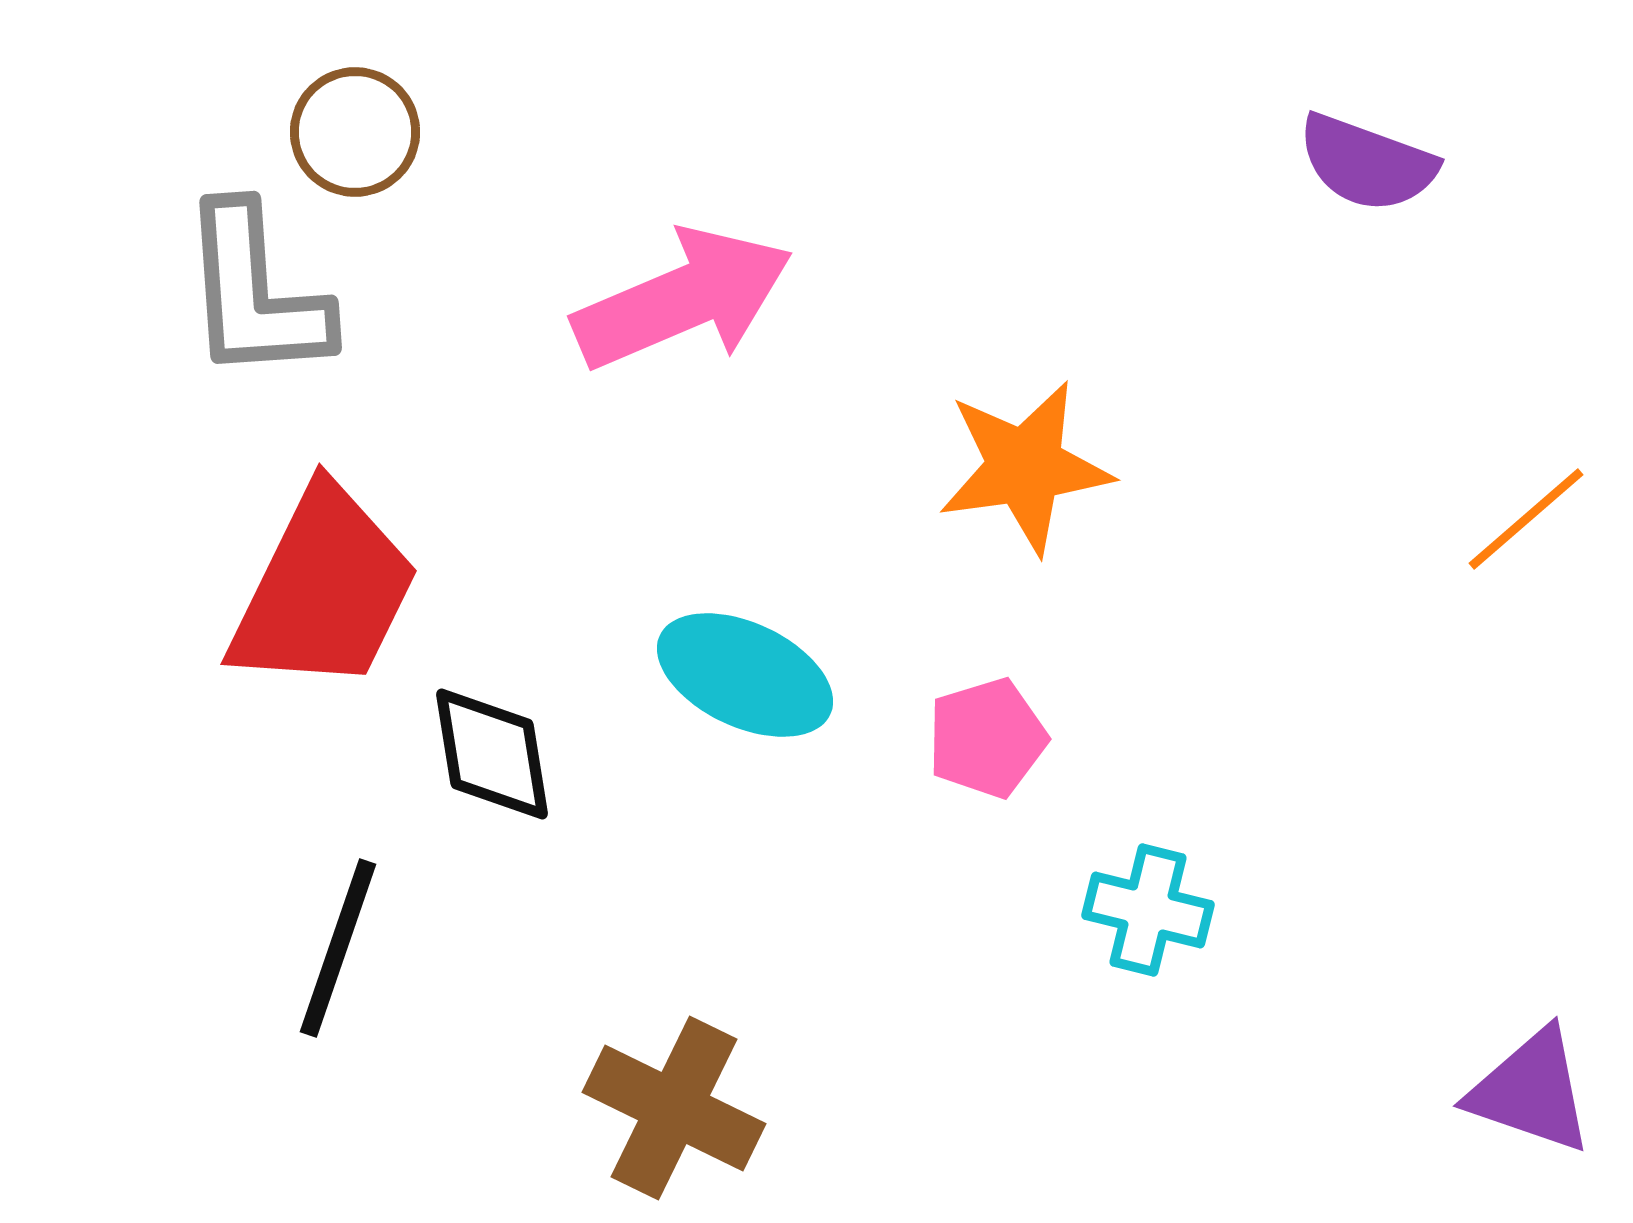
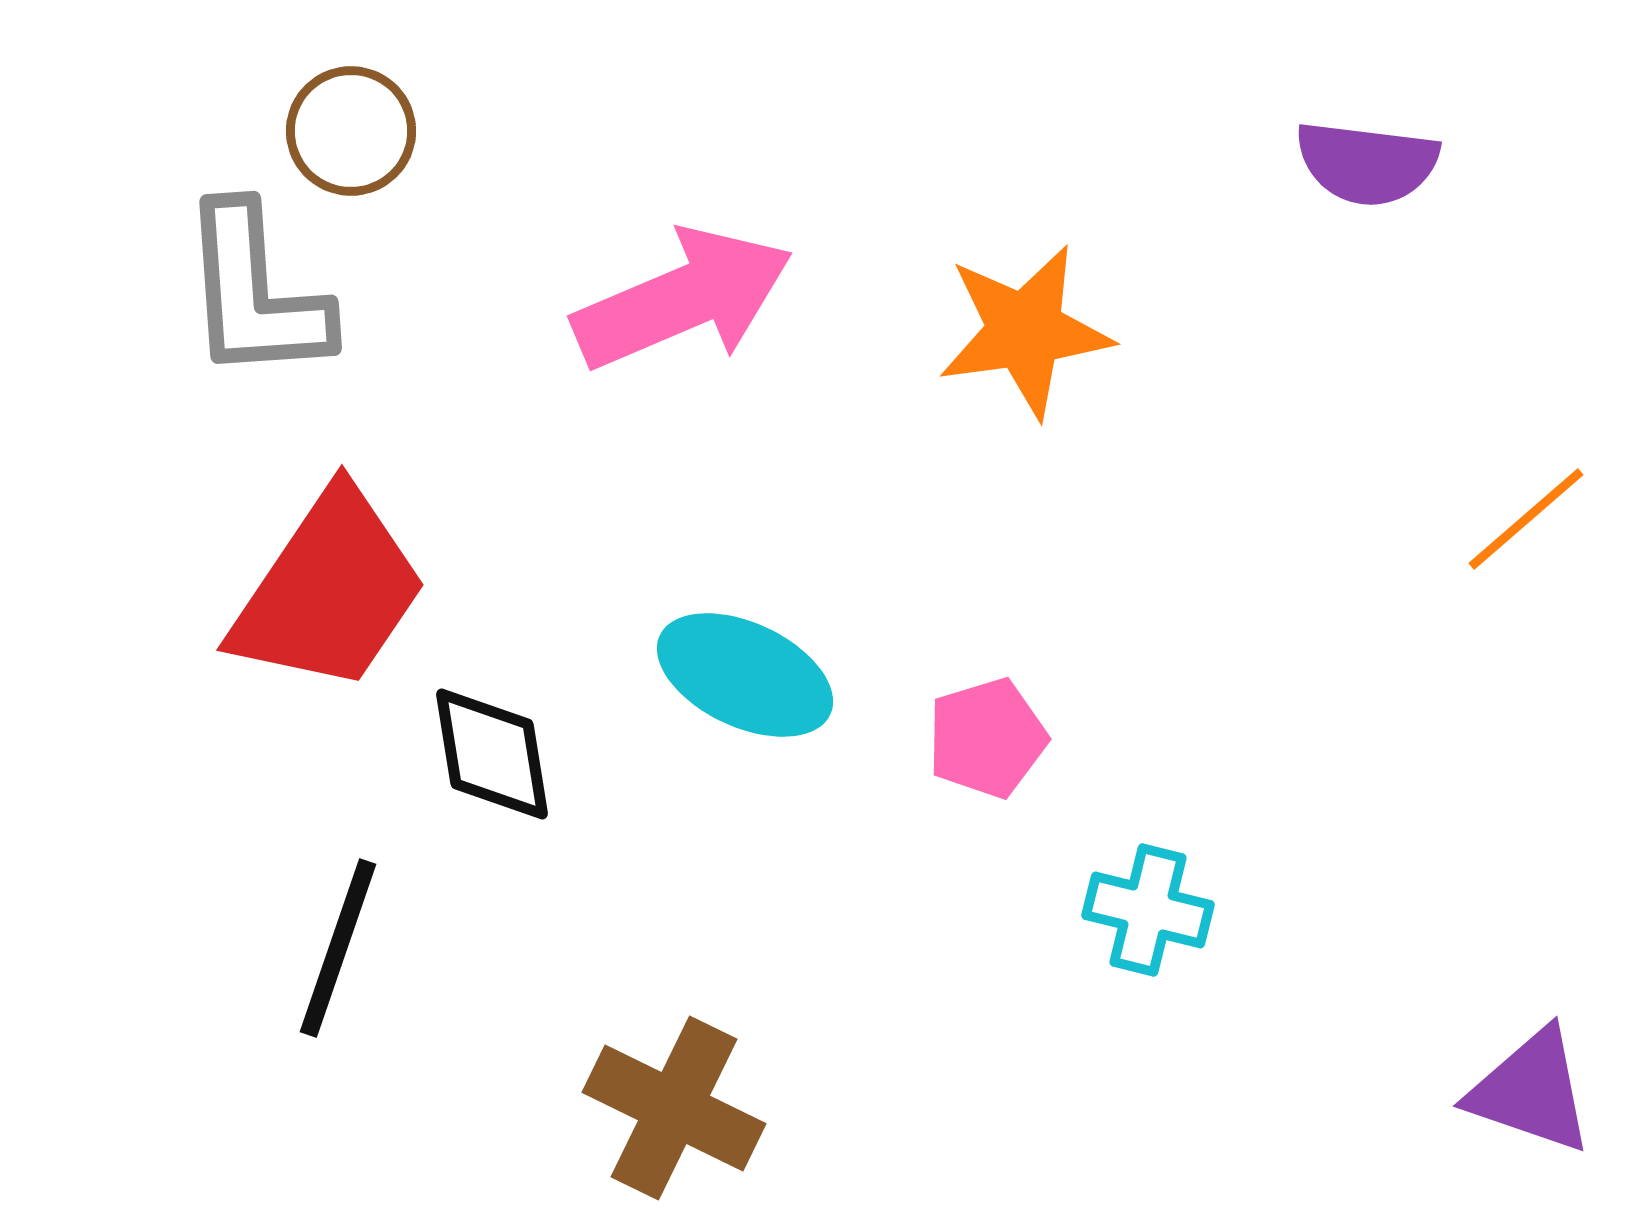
brown circle: moved 4 px left, 1 px up
purple semicircle: rotated 13 degrees counterclockwise
orange star: moved 136 px up
red trapezoid: moved 5 px right, 1 px down; rotated 8 degrees clockwise
